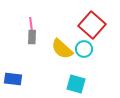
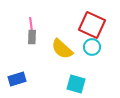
red square: rotated 16 degrees counterclockwise
cyan circle: moved 8 px right, 2 px up
blue rectangle: moved 4 px right; rotated 24 degrees counterclockwise
